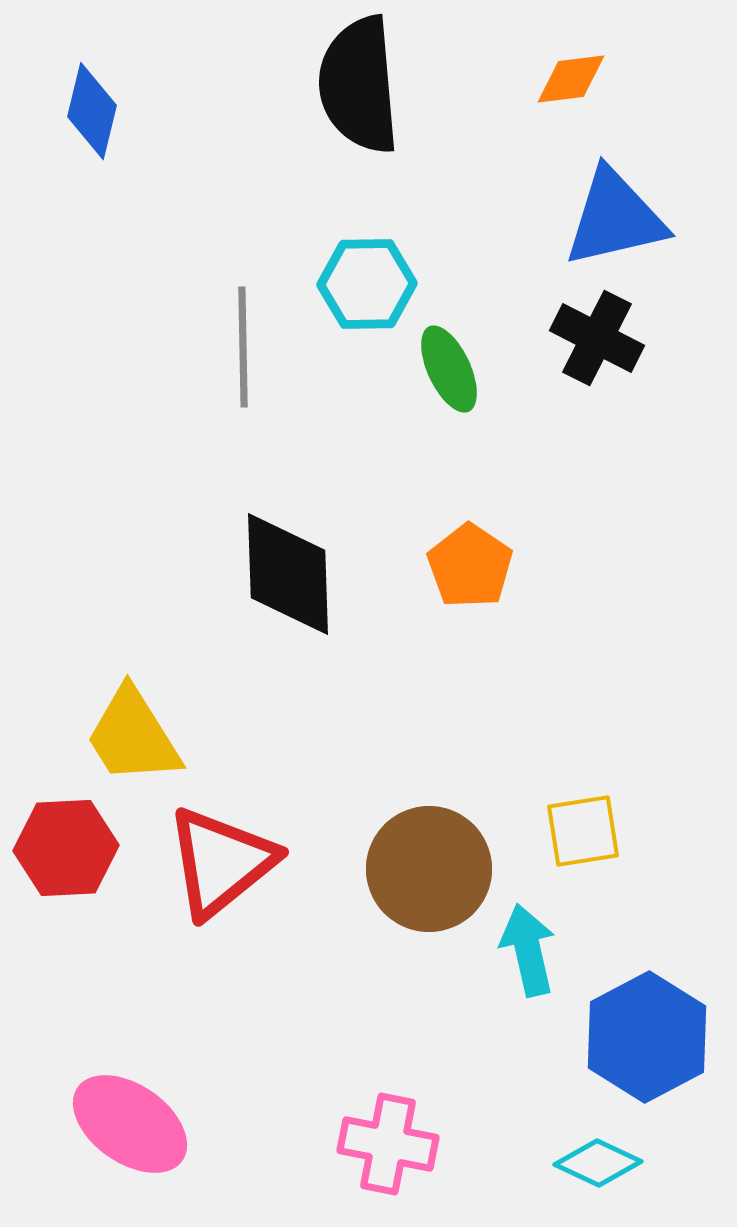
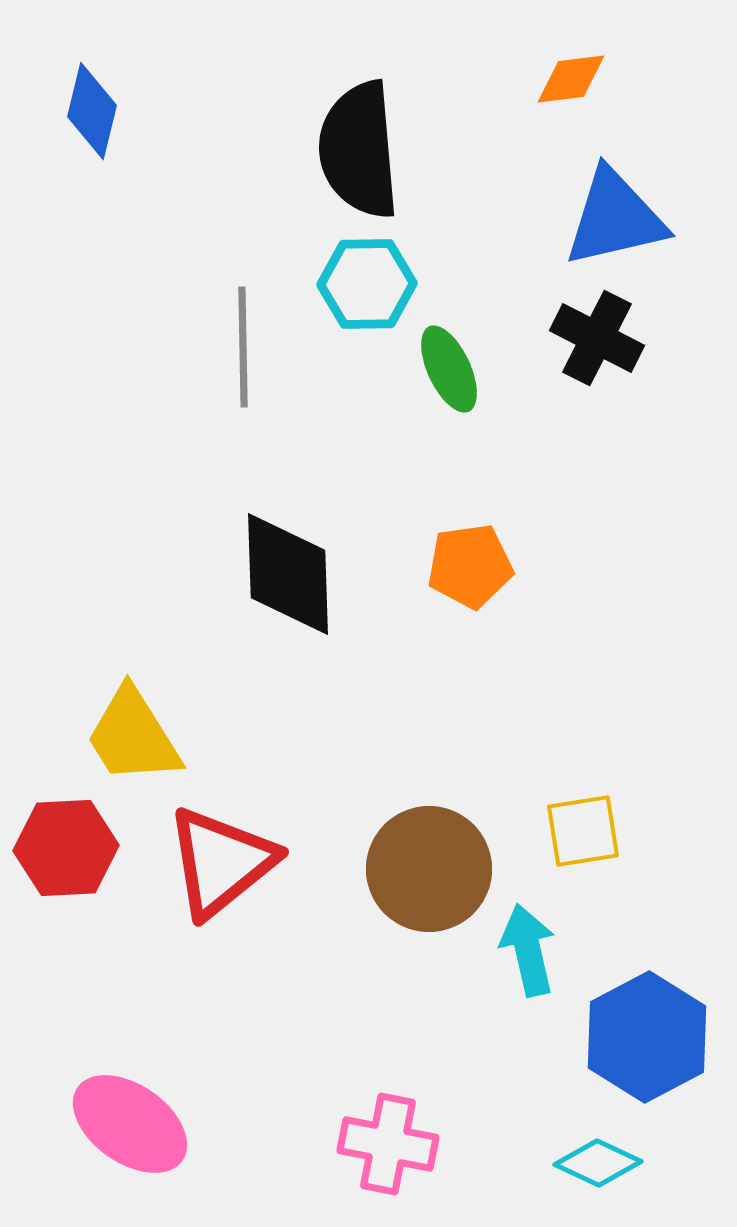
black semicircle: moved 65 px down
orange pentagon: rotated 30 degrees clockwise
